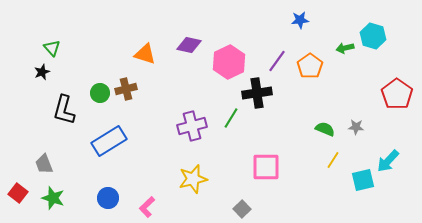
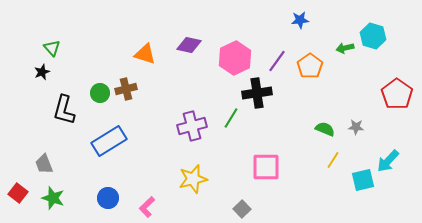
pink hexagon: moved 6 px right, 4 px up
